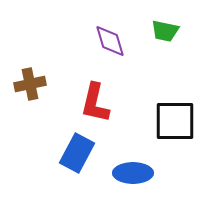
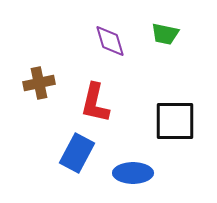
green trapezoid: moved 3 px down
brown cross: moved 9 px right, 1 px up
